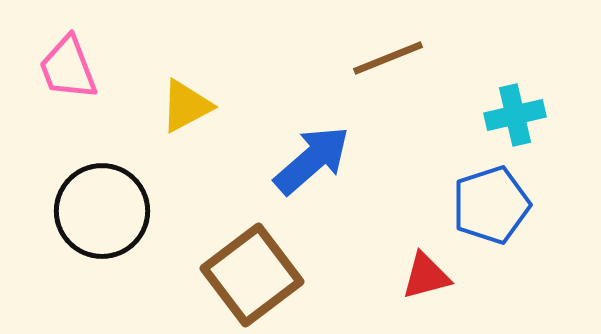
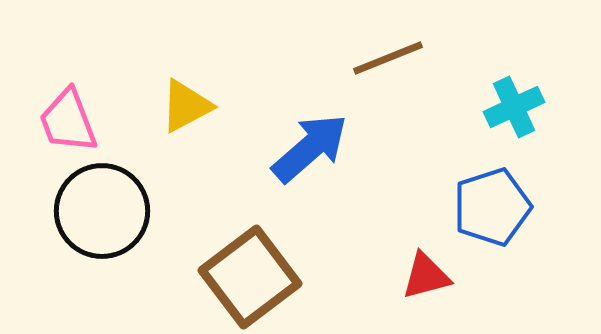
pink trapezoid: moved 53 px down
cyan cross: moved 1 px left, 8 px up; rotated 12 degrees counterclockwise
blue arrow: moved 2 px left, 12 px up
blue pentagon: moved 1 px right, 2 px down
brown square: moved 2 px left, 2 px down
